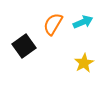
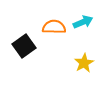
orange semicircle: moved 1 px right, 3 px down; rotated 60 degrees clockwise
